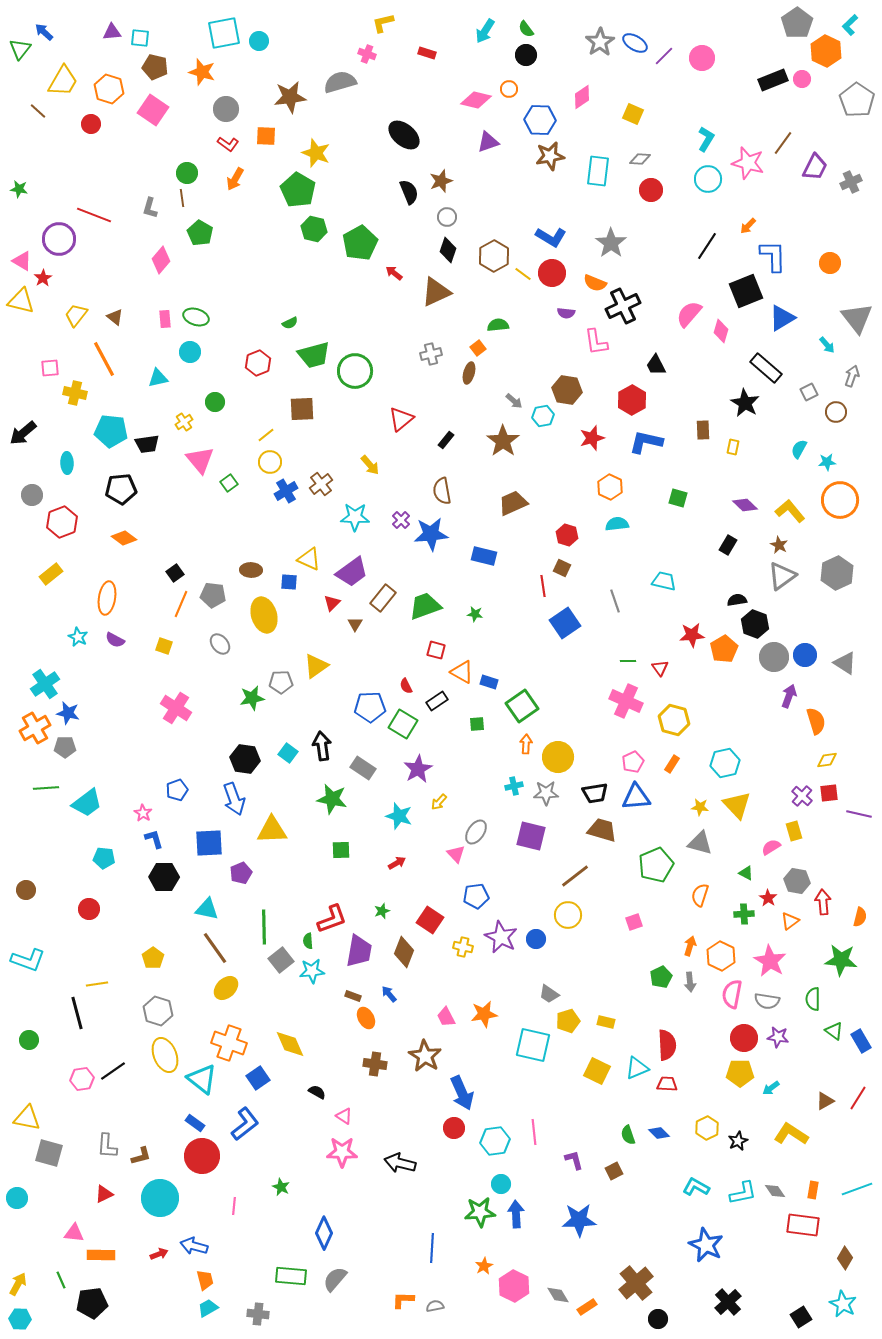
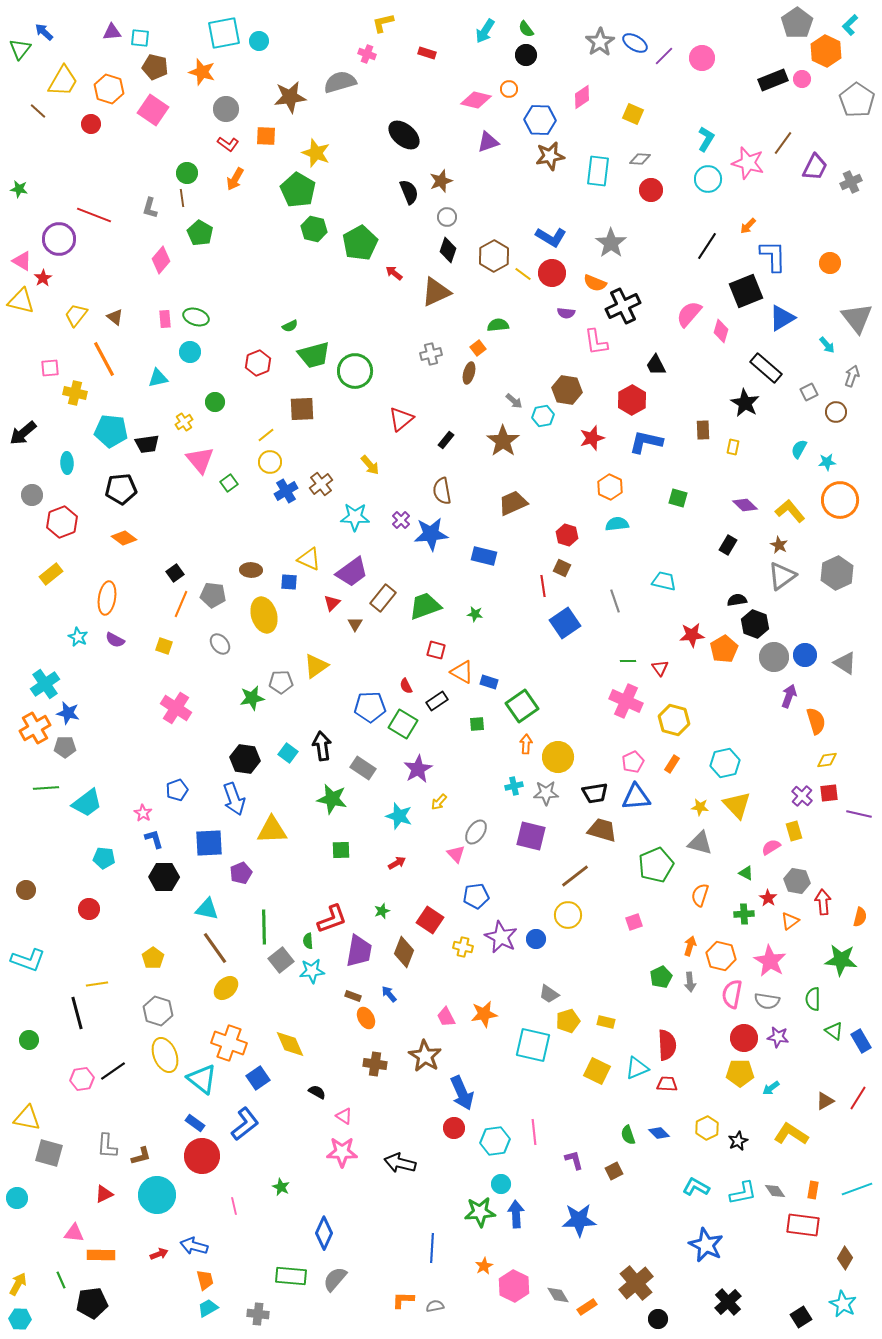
green semicircle at (290, 323): moved 3 px down
orange hexagon at (721, 956): rotated 12 degrees counterclockwise
cyan circle at (160, 1198): moved 3 px left, 3 px up
pink line at (234, 1206): rotated 18 degrees counterclockwise
